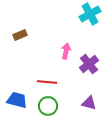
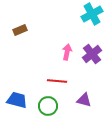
cyan cross: moved 2 px right
brown rectangle: moved 5 px up
pink arrow: moved 1 px right, 1 px down
purple cross: moved 3 px right, 10 px up
red line: moved 10 px right, 1 px up
purple triangle: moved 5 px left, 3 px up
